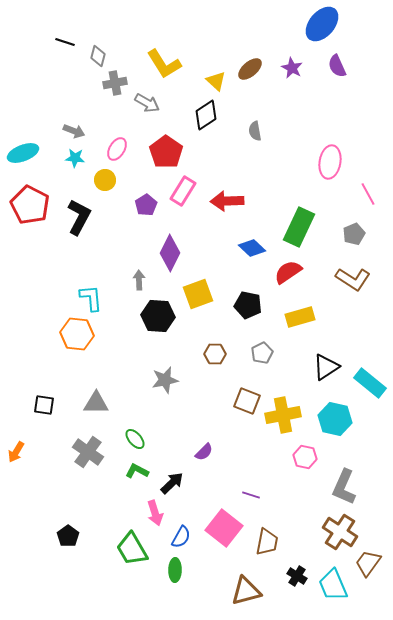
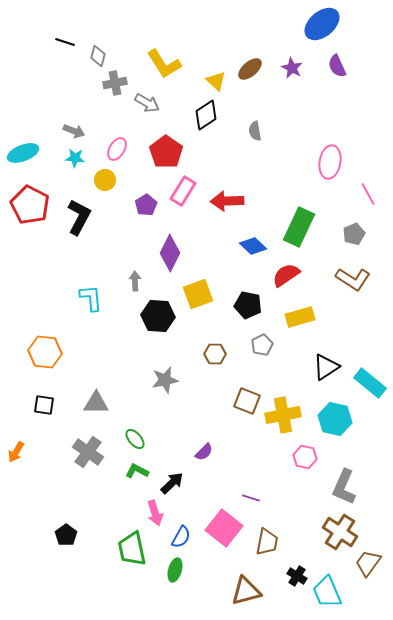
blue ellipse at (322, 24): rotated 9 degrees clockwise
blue diamond at (252, 248): moved 1 px right, 2 px up
red semicircle at (288, 272): moved 2 px left, 3 px down
gray arrow at (139, 280): moved 4 px left, 1 px down
orange hexagon at (77, 334): moved 32 px left, 18 px down
gray pentagon at (262, 353): moved 8 px up
purple line at (251, 495): moved 3 px down
black pentagon at (68, 536): moved 2 px left, 1 px up
green trapezoid at (132, 549): rotated 18 degrees clockwise
green ellipse at (175, 570): rotated 15 degrees clockwise
cyan trapezoid at (333, 585): moved 6 px left, 7 px down
